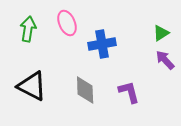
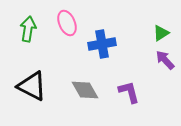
gray diamond: rotated 28 degrees counterclockwise
